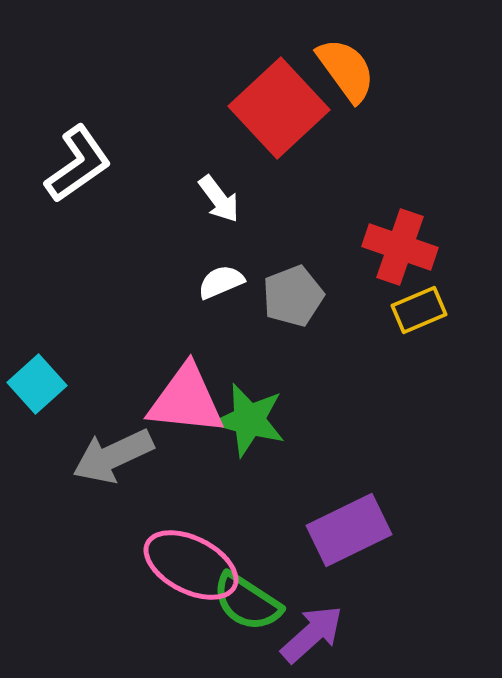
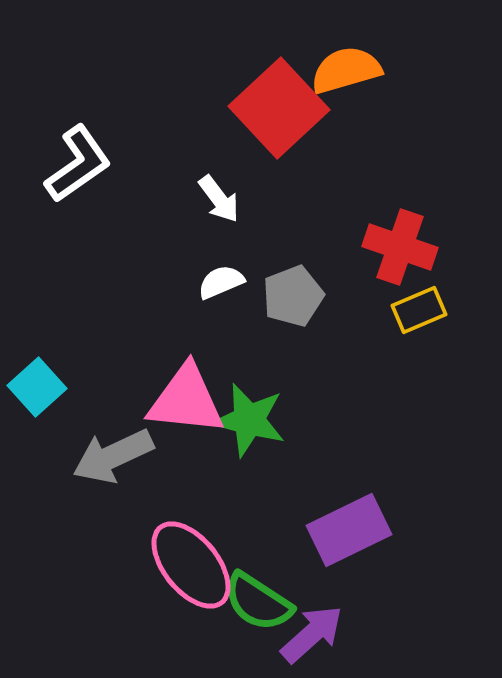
orange semicircle: rotated 70 degrees counterclockwise
cyan square: moved 3 px down
pink ellipse: rotated 24 degrees clockwise
green semicircle: moved 11 px right
